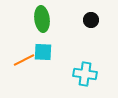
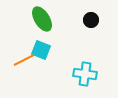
green ellipse: rotated 25 degrees counterclockwise
cyan square: moved 2 px left, 2 px up; rotated 18 degrees clockwise
